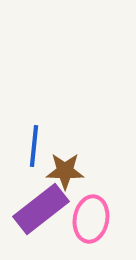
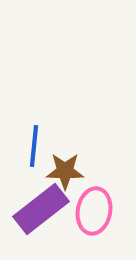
pink ellipse: moved 3 px right, 8 px up
